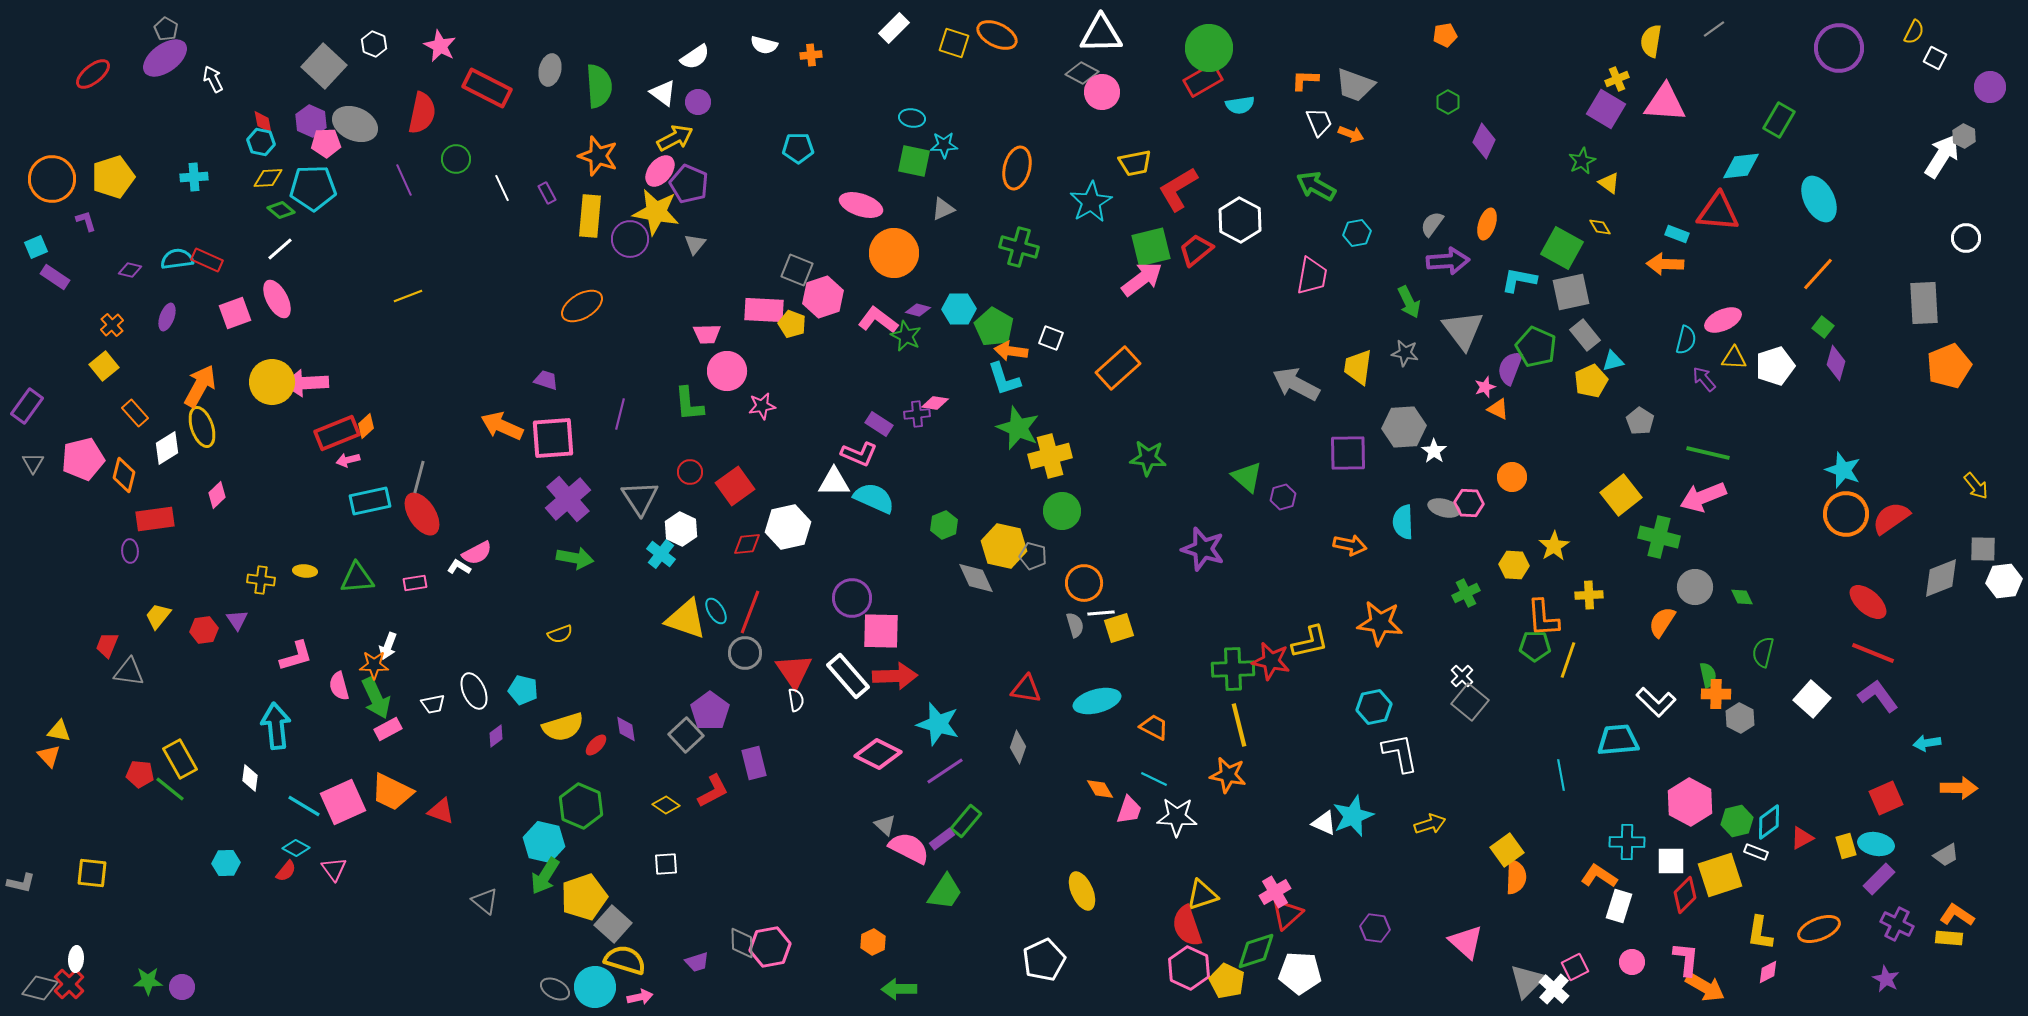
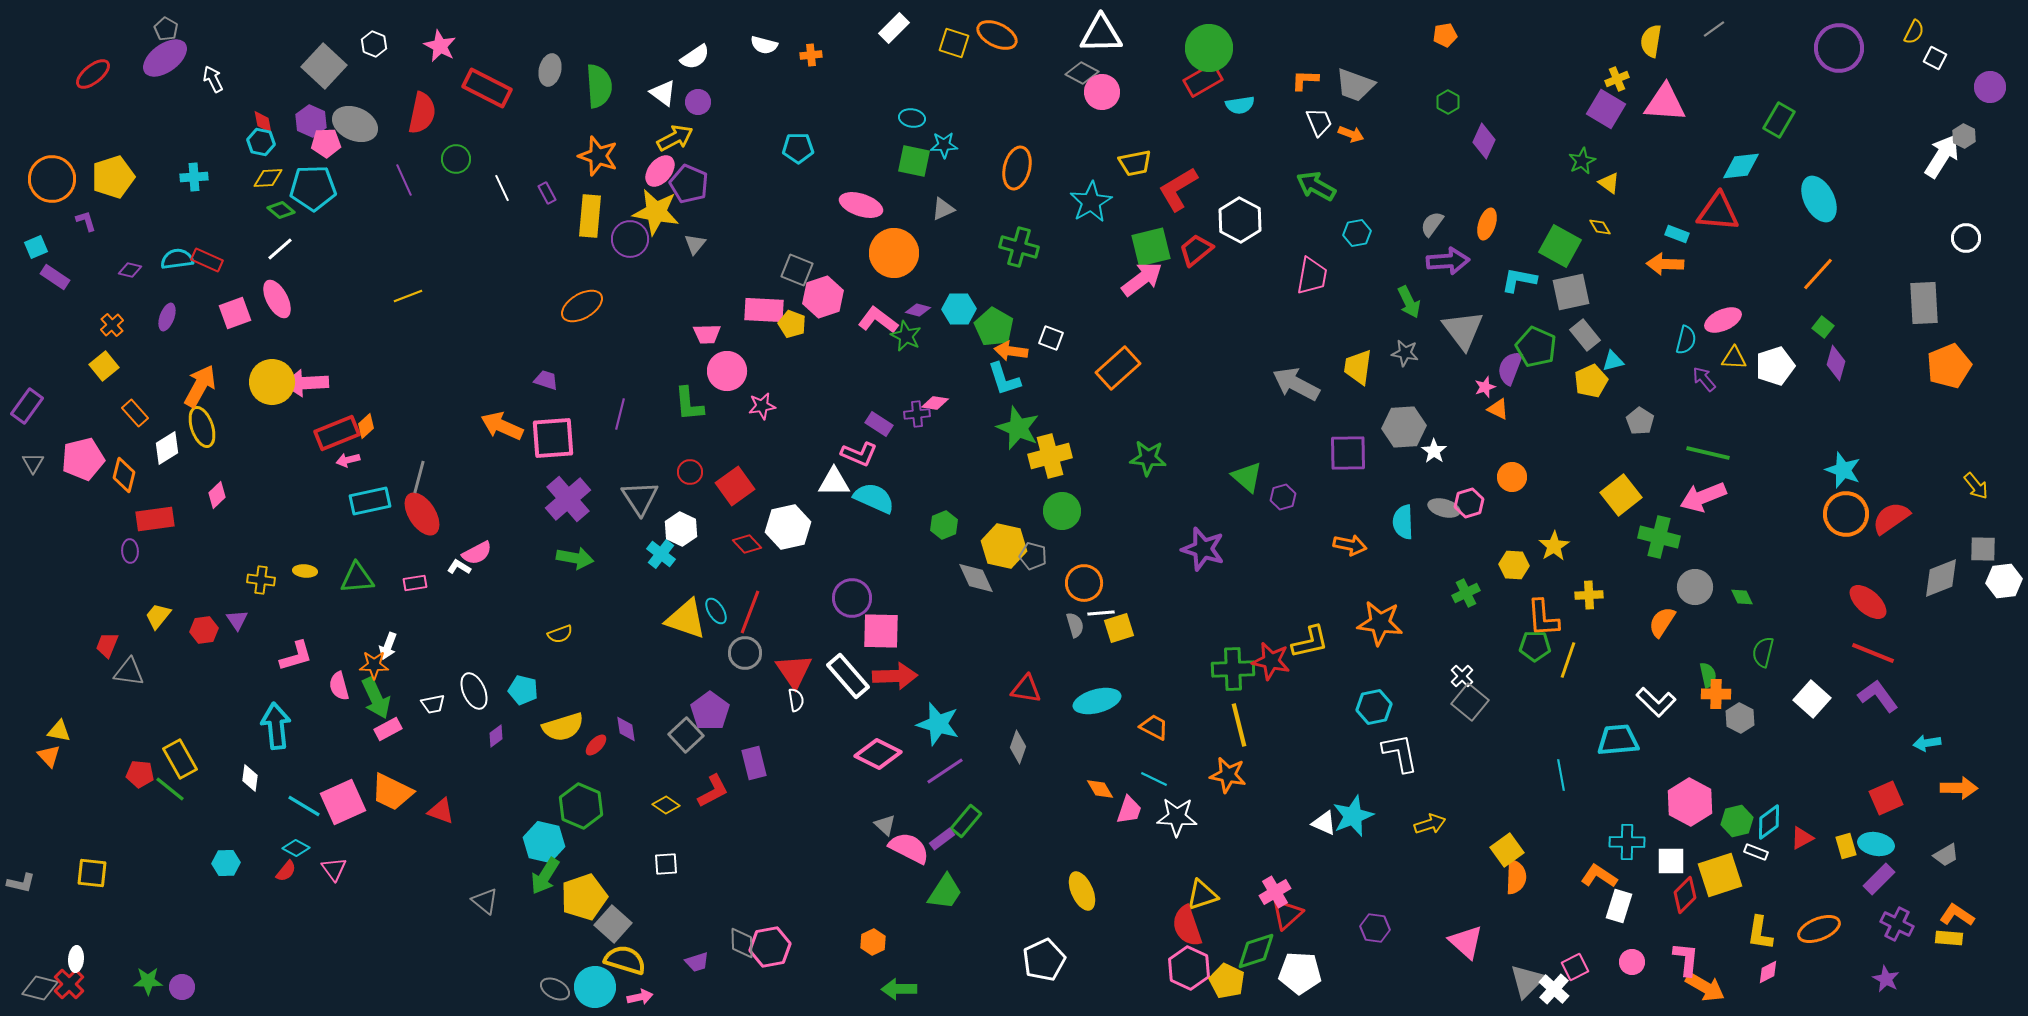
green square at (1562, 248): moved 2 px left, 2 px up
pink hexagon at (1469, 503): rotated 20 degrees counterclockwise
red diamond at (747, 544): rotated 52 degrees clockwise
